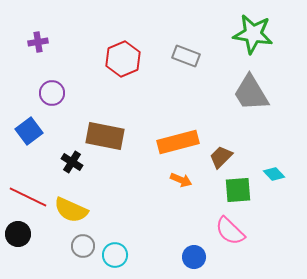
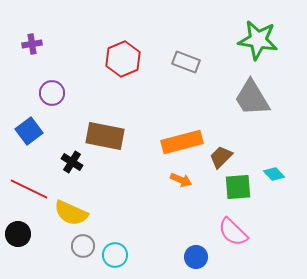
green star: moved 5 px right, 6 px down
purple cross: moved 6 px left, 2 px down
gray rectangle: moved 6 px down
gray trapezoid: moved 1 px right, 5 px down
orange rectangle: moved 4 px right
green square: moved 3 px up
red line: moved 1 px right, 8 px up
yellow semicircle: moved 3 px down
pink semicircle: moved 3 px right, 1 px down
blue circle: moved 2 px right
